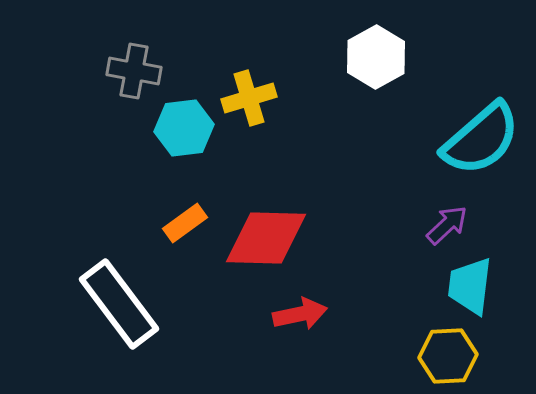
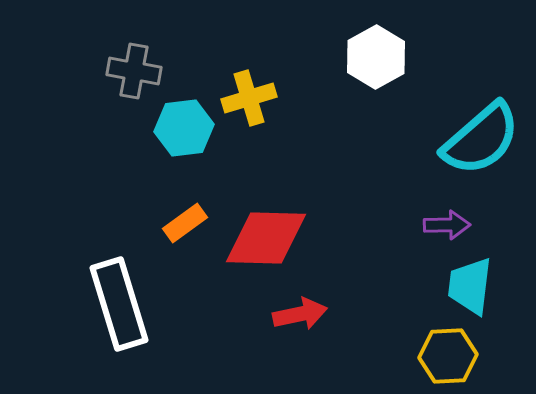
purple arrow: rotated 42 degrees clockwise
white rectangle: rotated 20 degrees clockwise
